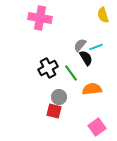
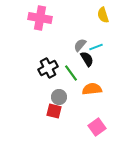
black semicircle: moved 1 px right, 1 px down
